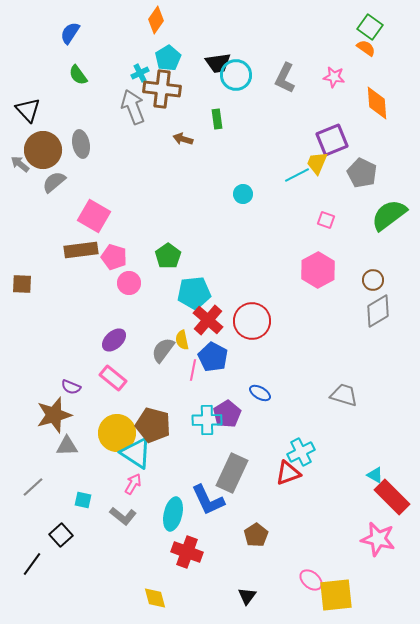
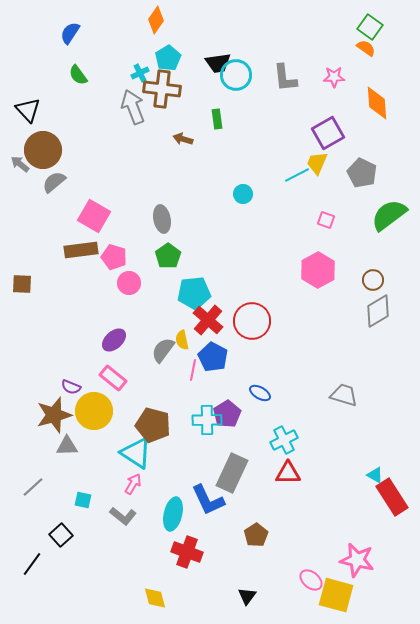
pink star at (334, 77): rotated 10 degrees counterclockwise
gray L-shape at (285, 78): rotated 32 degrees counterclockwise
purple square at (332, 140): moved 4 px left, 7 px up; rotated 8 degrees counterclockwise
gray ellipse at (81, 144): moved 81 px right, 75 px down
yellow circle at (117, 433): moved 23 px left, 22 px up
cyan cross at (301, 452): moved 17 px left, 12 px up
red triangle at (288, 473): rotated 20 degrees clockwise
red rectangle at (392, 497): rotated 12 degrees clockwise
pink star at (378, 539): moved 21 px left, 21 px down
yellow square at (336, 595): rotated 21 degrees clockwise
